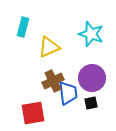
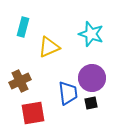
brown cross: moved 33 px left
